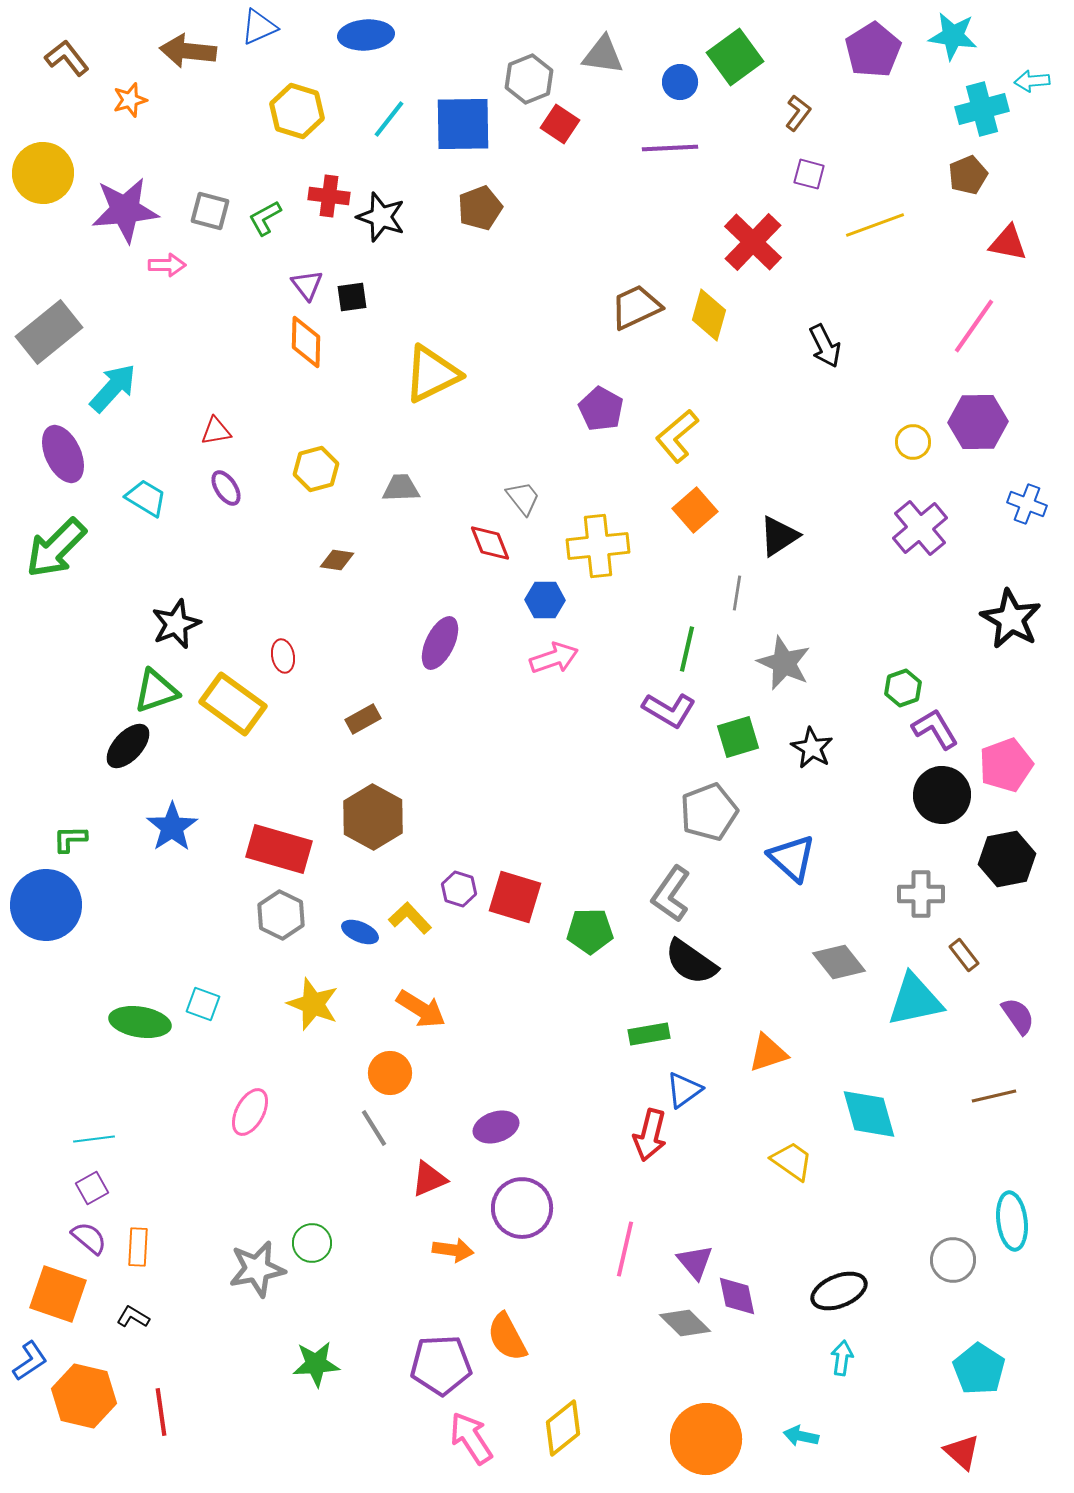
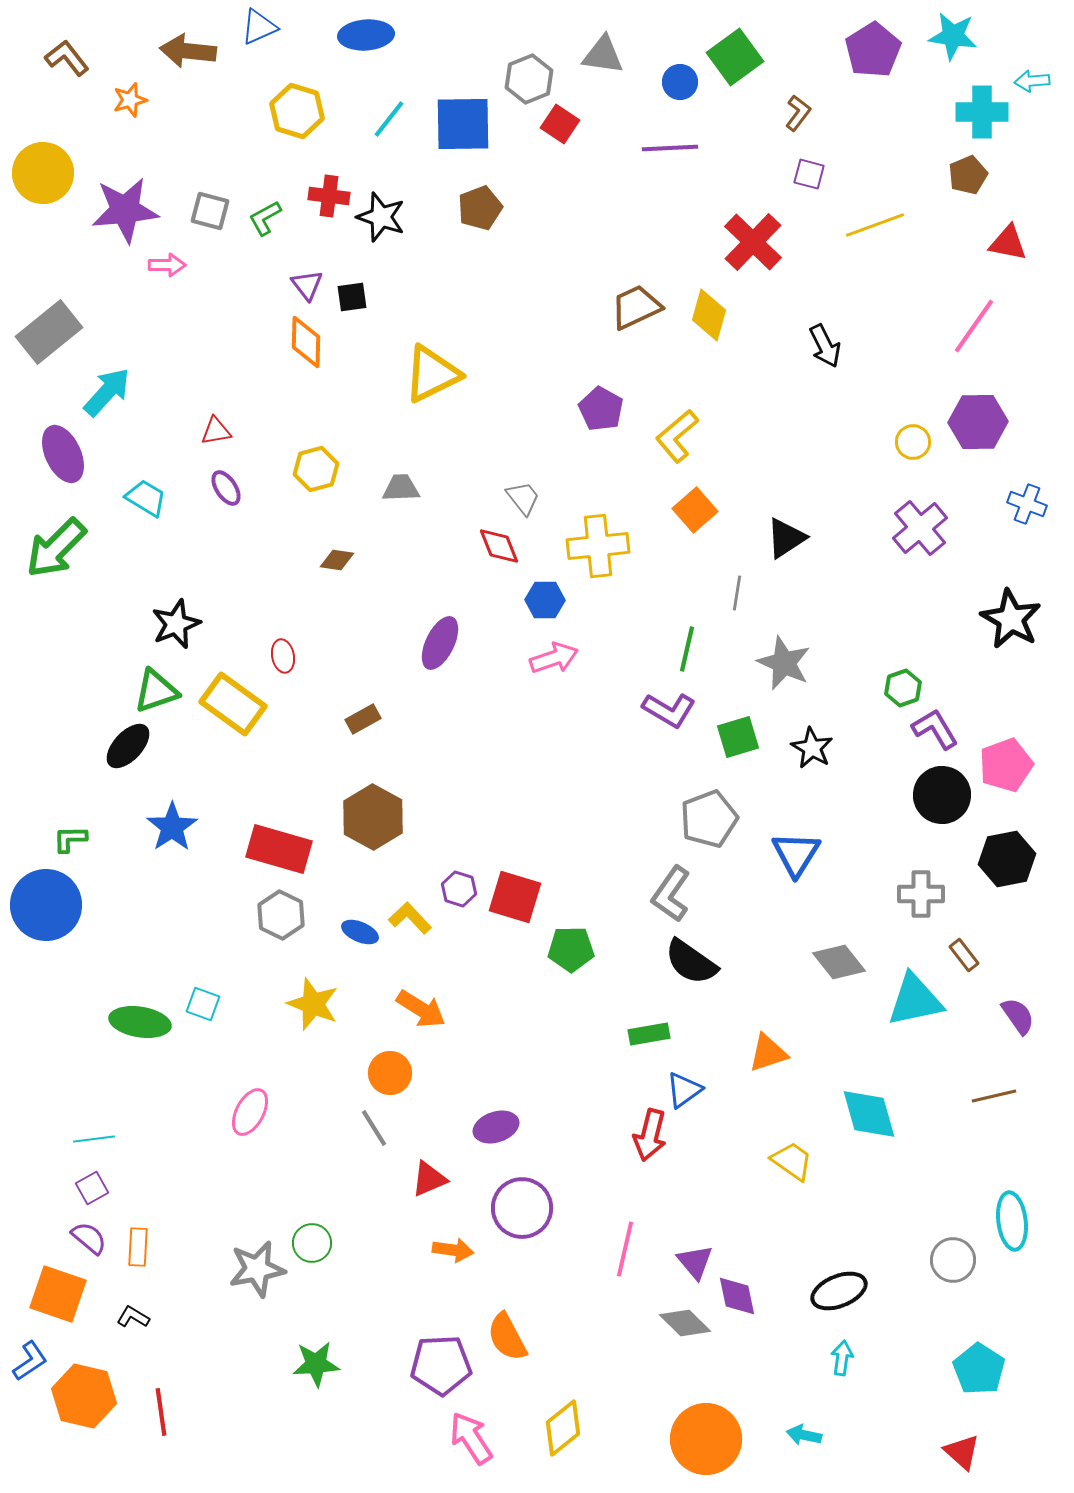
cyan cross at (982, 109): moved 3 px down; rotated 15 degrees clockwise
cyan arrow at (113, 388): moved 6 px left, 4 px down
black triangle at (779, 536): moved 7 px right, 2 px down
red diamond at (490, 543): moved 9 px right, 3 px down
gray pentagon at (709, 812): moved 7 px down
blue triangle at (792, 858): moved 4 px right, 4 px up; rotated 20 degrees clockwise
green pentagon at (590, 931): moved 19 px left, 18 px down
cyan arrow at (801, 1436): moved 3 px right, 1 px up
